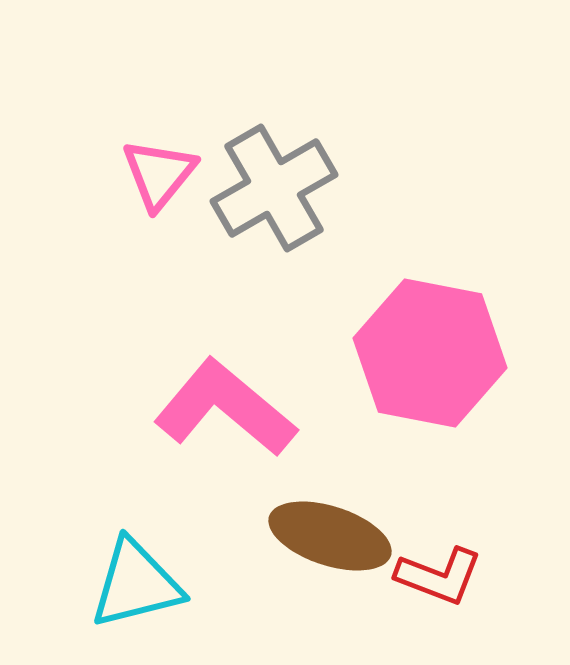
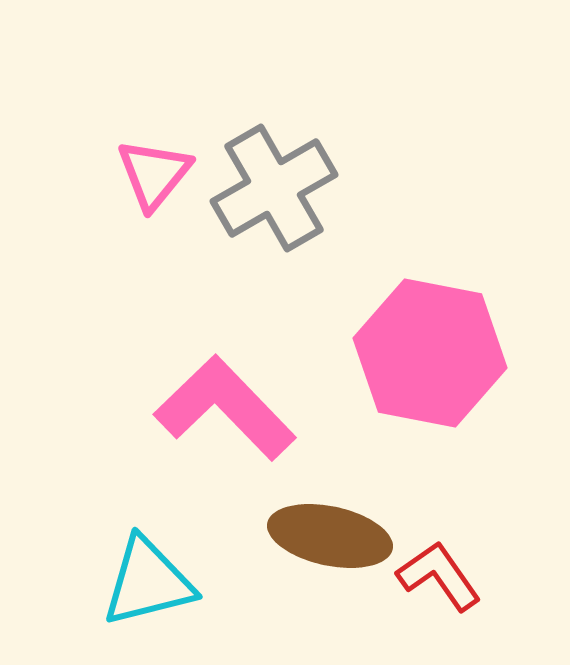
pink triangle: moved 5 px left
pink L-shape: rotated 6 degrees clockwise
brown ellipse: rotated 6 degrees counterclockwise
red L-shape: rotated 146 degrees counterclockwise
cyan triangle: moved 12 px right, 2 px up
